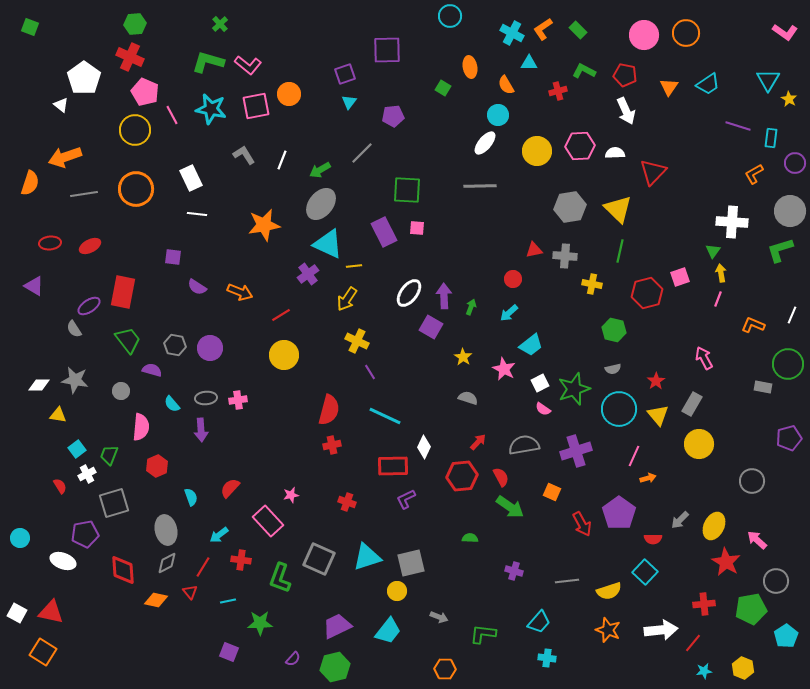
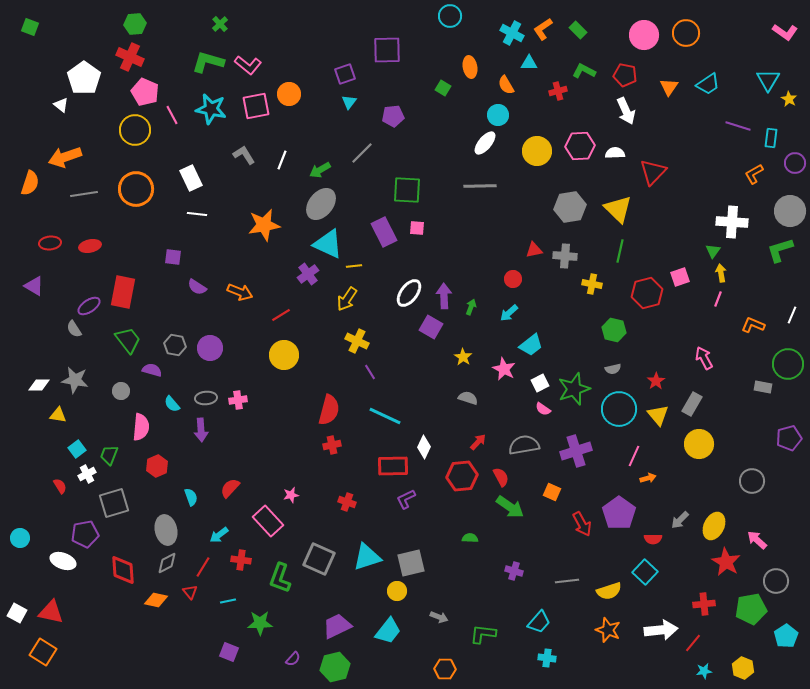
red ellipse at (90, 246): rotated 15 degrees clockwise
